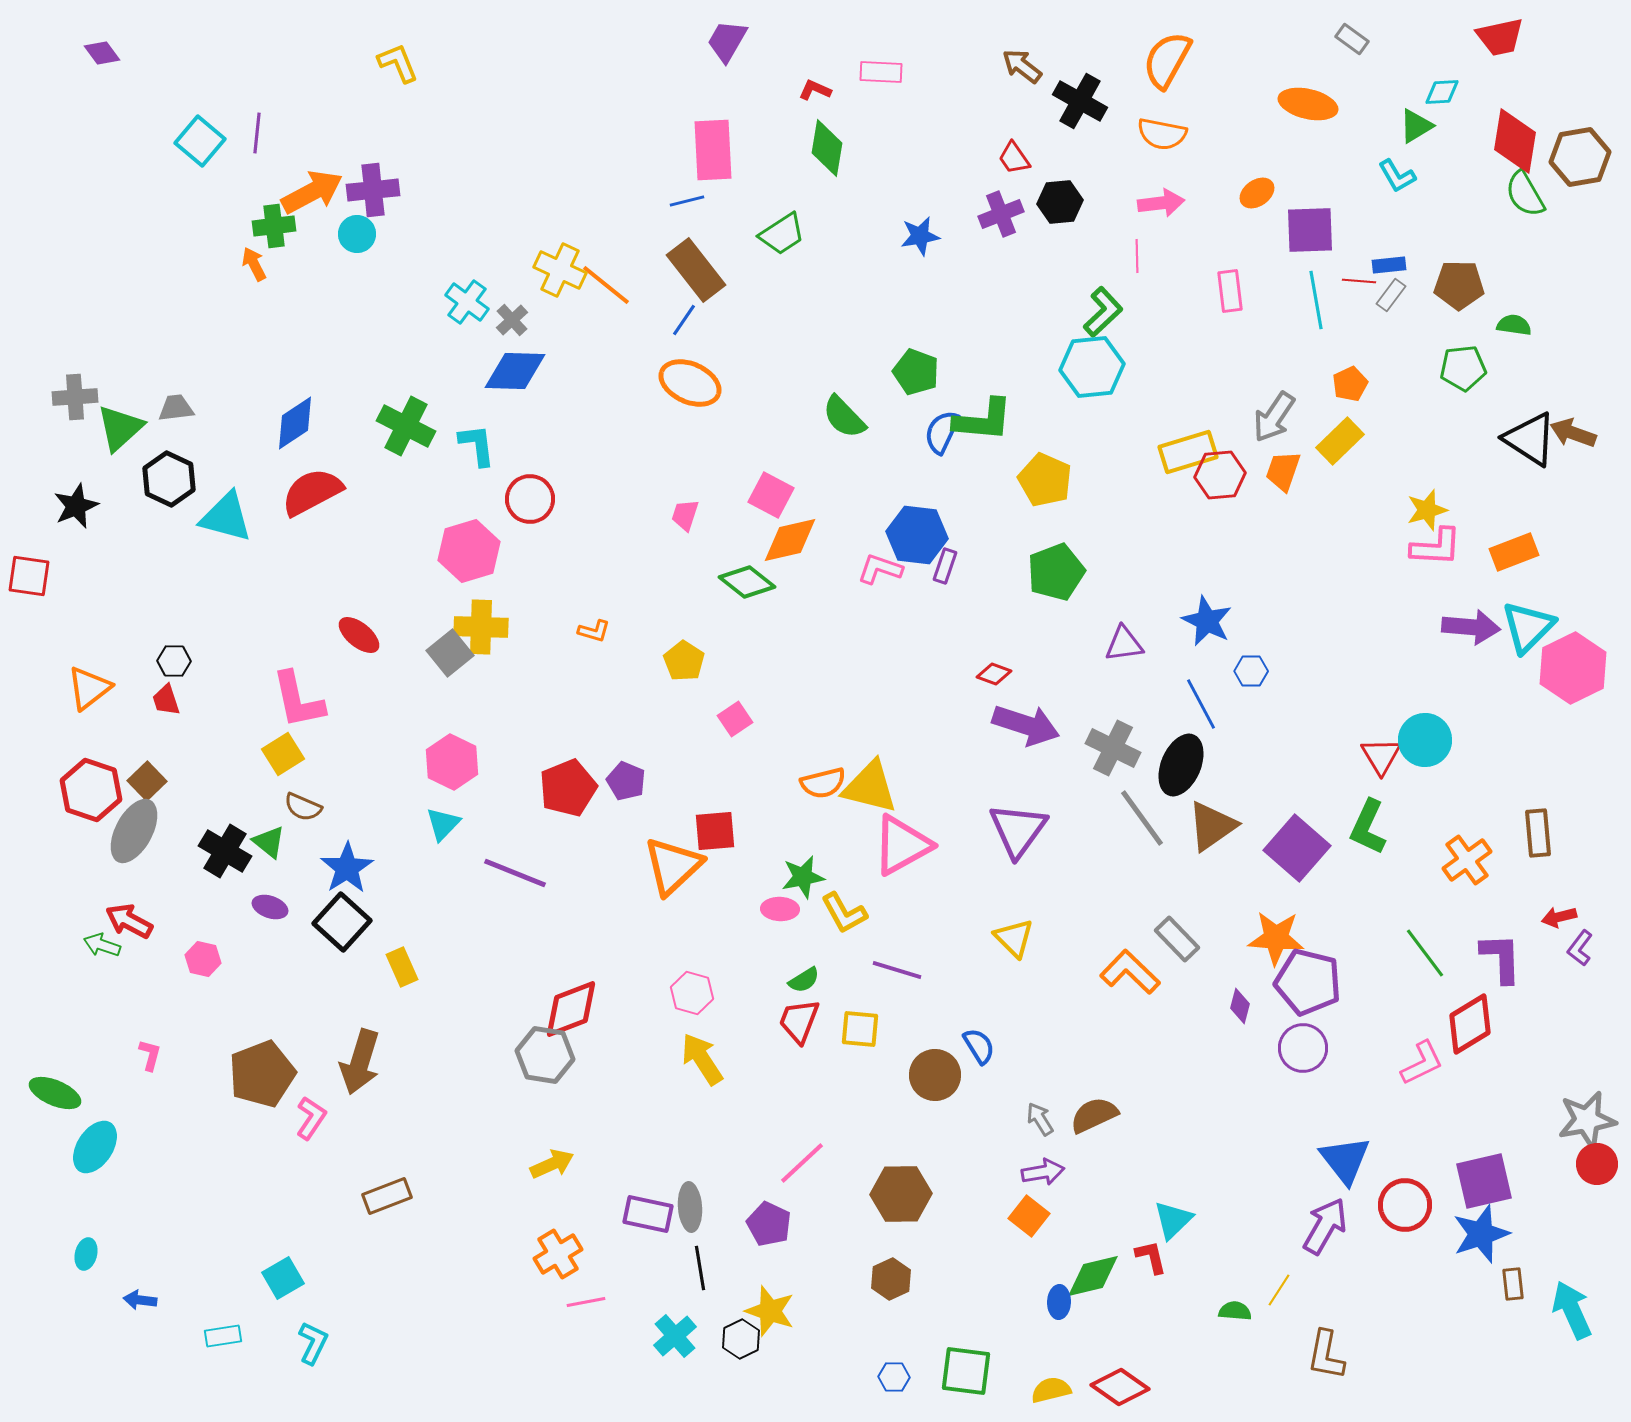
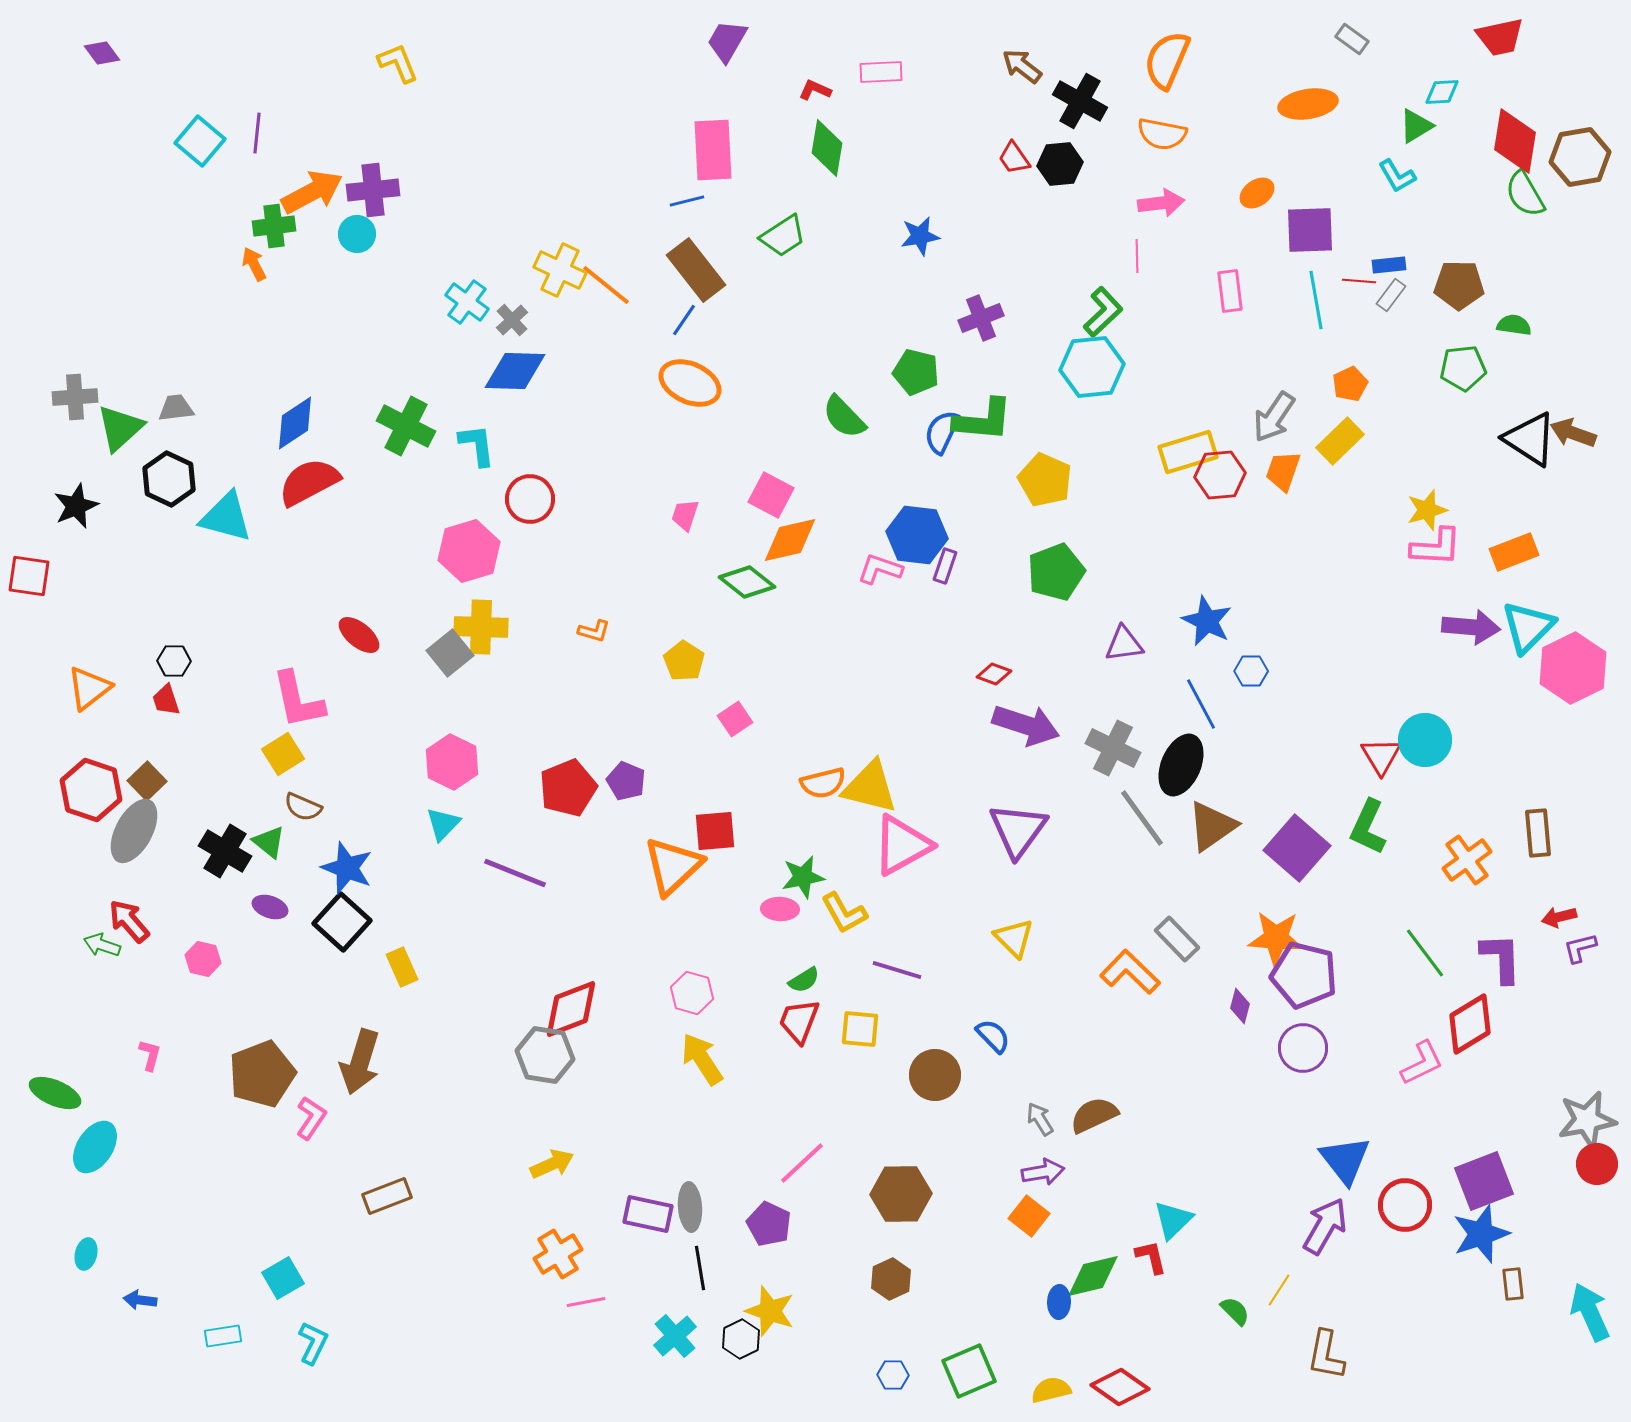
orange semicircle at (1167, 60): rotated 6 degrees counterclockwise
pink rectangle at (881, 72): rotated 6 degrees counterclockwise
orange ellipse at (1308, 104): rotated 22 degrees counterclockwise
black hexagon at (1060, 202): moved 38 px up
purple cross at (1001, 214): moved 20 px left, 104 px down
green trapezoid at (782, 234): moved 1 px right, 2 px down
green pentagon at (916, 372): rotated 6 degrees counterclockwise
red semicircle at (312, 492): moved 3 px left, 10 px up
blue star at (347, 868): rotated 18 degrees counterclockwise
red arrow at (129, 921): rotated 21 degrees clockwise
purple L-shape at (1580, 948): rotated 39 degrees clockwise
purple pentagon at (1308, 982): moved 4 px left, 7 px up
blue semicircle at (979, 1046): moved 14 px right, 10 px up; rotated 12 degrees counterclockwise
purple square at (1484, 1181): rotated 8 degrees counterclockwise
cyan arrow at (1572, 1310): moved 18 px right, 2 px down
green semicircle at (1235, 1311): rotated 40 degrees clockwise
green square at (966, 1371): moved 3 px right; rotated 30 degrees counterclockwise
blue hexagon at (894, 1377): moved 1 px left, 2 px up
